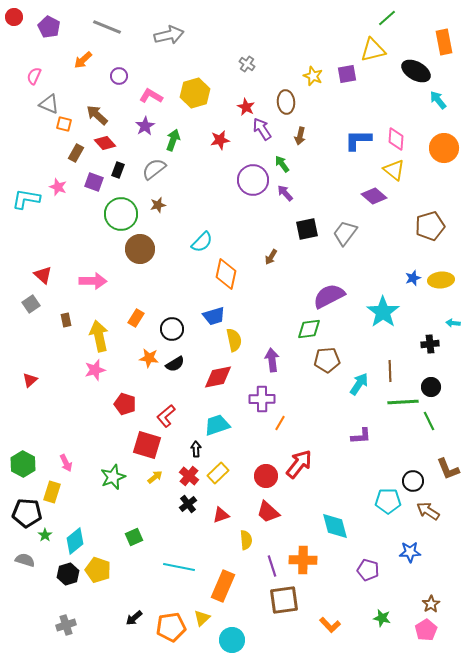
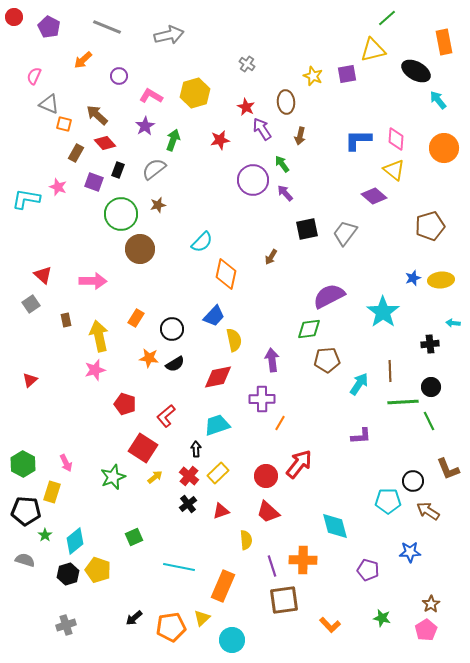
blue trapezoid at (214, 316): rotated 30 degrees counterclockwise
red square at (147, 445): moved 4 px left, 3 px down; rotated 16 degrees clockwise
black pentagon at (27, 513): moved 1 px left, 2 px up
red triangle at (221, 515): moved 4 px up
